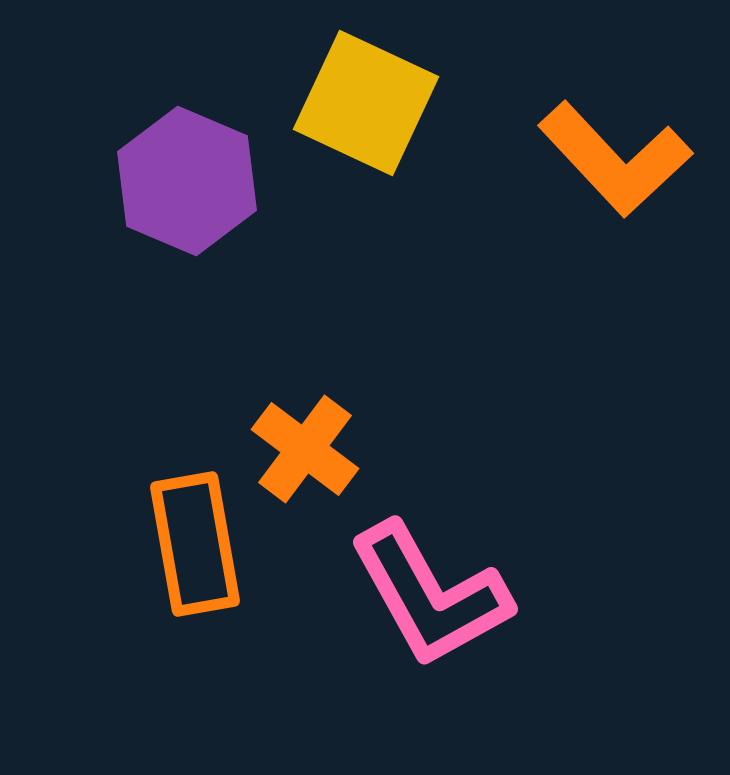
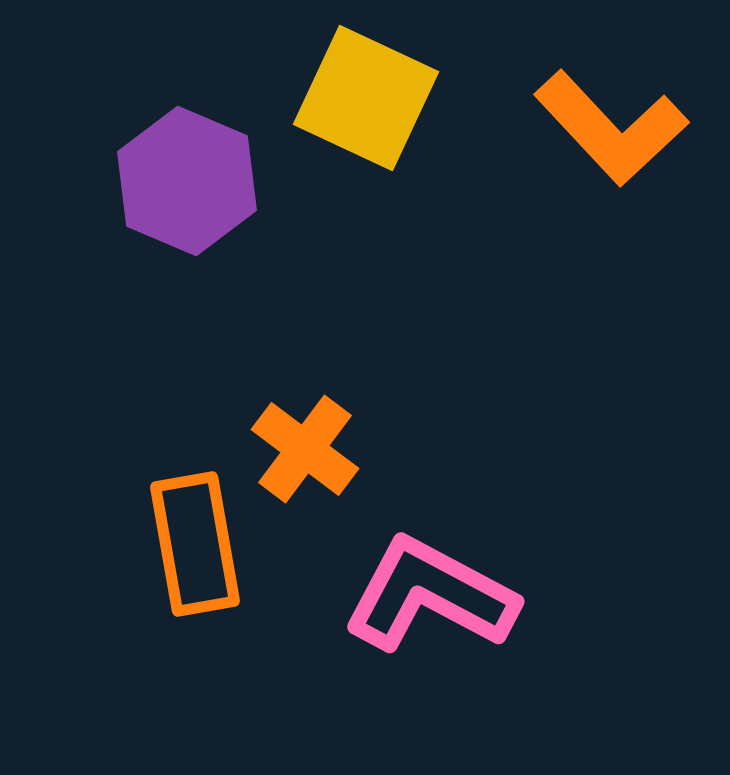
yellow square: moved 5 px up
orange L-shape: moved 4 px left, 31 px up
pink L-shape: rotated 147 degrees clockwise
